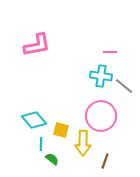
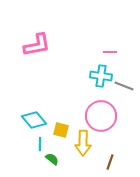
gray line: rotated 18 degrees counterclockwise
cyan line: moved 1 px left
brown line: moved 5 px right, 1 px down
